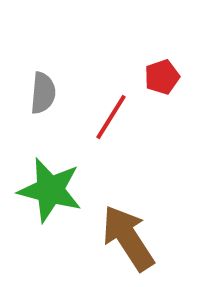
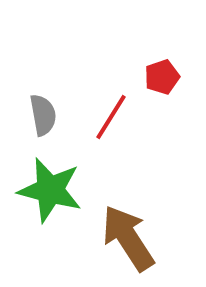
gray semicircle: moved 22 px down; rotated 15 degrees counterclockwise
